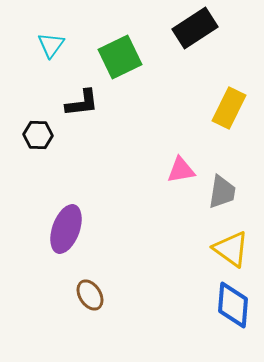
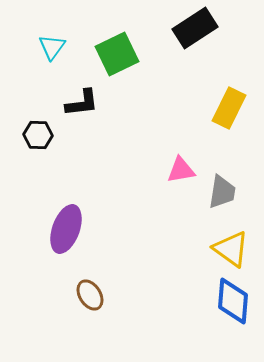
cyan triangle: moved 1 px right, 2 px down
green square: moved 3 px left, 3 px up
blue diamond: moved 4 px up
